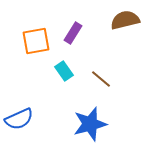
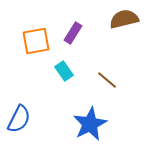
brown semicircle: moved 1 px left, 1 px up
brown line: moved 6 px right, 1 px down
blue semicircle: rotated 40 degrees counterclockwise
blue star: rotated 12 degrees counterclockwise
